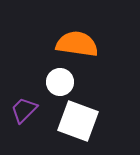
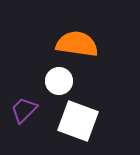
white circle: moved 1 px left, 1 px up
